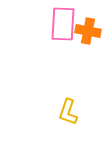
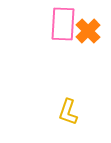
orange cross: rotated 35 degrees clockwise
